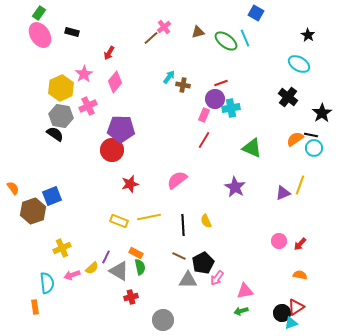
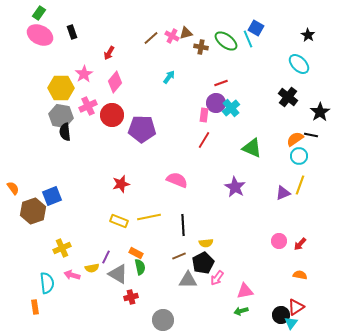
blue square at (256, 13): moved 15 px down
pink cross at (164, 27): moved 8 px right, 9 px down; rotated 24 degrees counterclockwise
black rectangle at (72, 32): rotated 56 degrees clockwise
brown triangle at (198, 32): moved 12 px left, 1 px down
pink ellipse at (40, 35): rotated 30 degrees counterclockwise
cyan line at (245, 38): moved 3 px right, 1 px down
cyan ellipse at (299, 64): rotated 15 degrees clockwise
brown cross at (183, 85): moved 18 px right, 38 px up
yellow hexagon at (61, 88): rotated 25 degrees clockwise
purple circle at (215, 99): moved 1 px right, 4 px down
cyan cross at (231, 108): rotated 30 degrees counterclockwise
black star at (322, 113): moved 2 px left, 1 px up
pink rectangle at (204, 115): rotated 16 degrees counterclockwise
purple pentagon at (121, 129): moved 21 px right
black semicircle at (55, 134): moved 10 px right, 2 px up; rotated 132 degrees counterclockwise
cyan circle at (314, 148): moved 15 px left, 8 px down
red circle at (112, 150): moved 35 px up
pink semicircle at (177, 180): rotated 60 degrees clockwise
red star at (130, 184): moved 9 px left
yellow semicircle at (206, 221): moved 22 px down; rotated 72 degrees counterclockwise
brown line at (179, 256): rotated 48 degrees counterclockwise
yellow semicircle at (92, 268): rotated 32 degrees clockwise
gray triangle at (119, 271): moved 1 px left, 3 px down
pink arrow at (72, 275): rotated 35 degrees clockwise
black circle at (282, 313): moved 1 px left, 2 px down
cyan triangle at (291, 323): rotated 32 degrees counterclockwise
